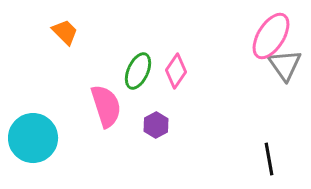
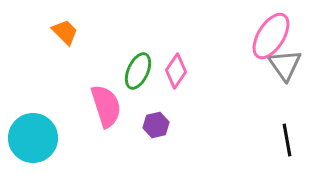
purple hexagon: rotated 15 degrees clockwise
black line: moved 18 px right, 19 px up
